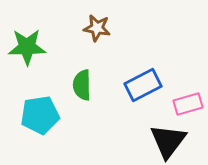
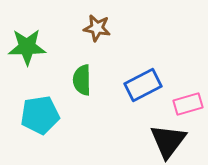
green semicircle: moved 5 px up
